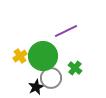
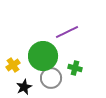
purple line: moved 1 px right, 1 px down
yellow cross: moved 7 px left, 9 px down
green cross: rotated 24 degrees counterclockwise
black star: moved 12 px left
